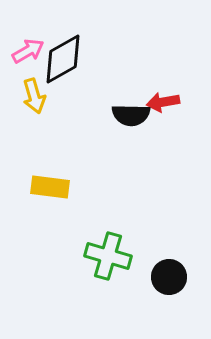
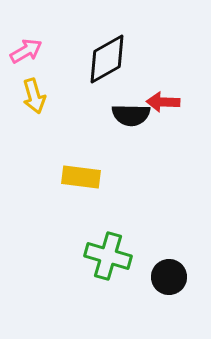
pink arrow: moved 2 px left
black diamond: moved 44 px right
red arrow: rotated 12 degrees clockwise
yellow rectangle: moved 31 px right, 10 px up
